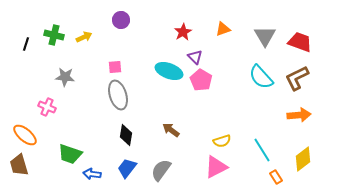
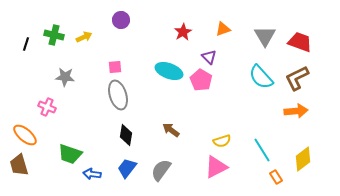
purple triangle: moved 14 px right
orange arrow: moved 3 px left, 4 px up
